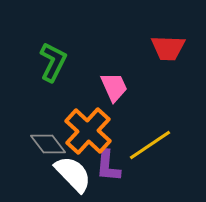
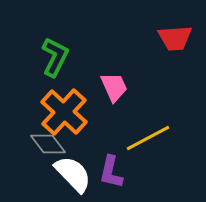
red trapezoid: moved 7 px right, 10 px up; rotated 6 degrees counterclockwise
green L-shape: moved 2 px right, 5 px up
orange cross: moved 24 px left, 19 px up
yellow line: moved 2 px left, 7 px up; rotated 6 degrees clockwise
purple L-shape: moved 3 px right, 6 px down; rotated 8 degrees clockwise
